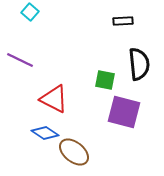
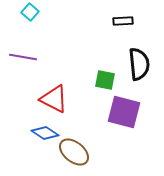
purple line: moved 3 px right, 3 px up; rotated 16 degrees counterclockwise
